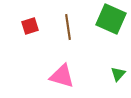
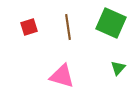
green square: moved 4 px down
red square: moved 1 px left, 1 px down
green triangle: moved 6 px up
